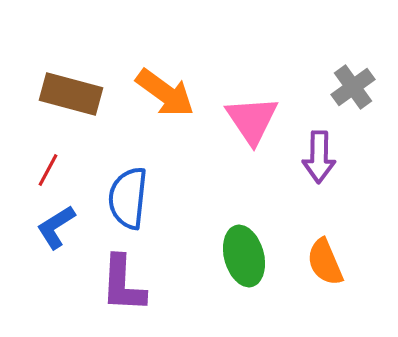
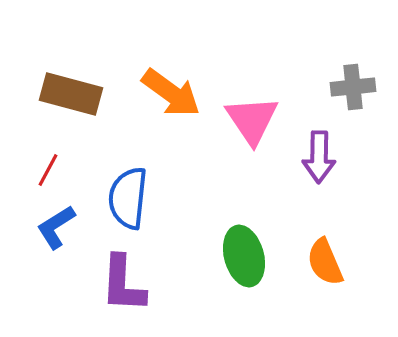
gray cross: rotated 30 degrees clockwise
orange arrow: moved 6 px right
